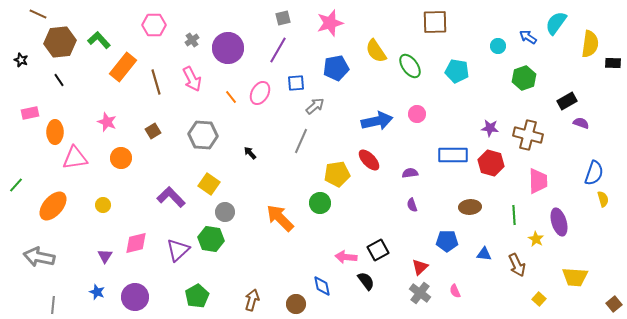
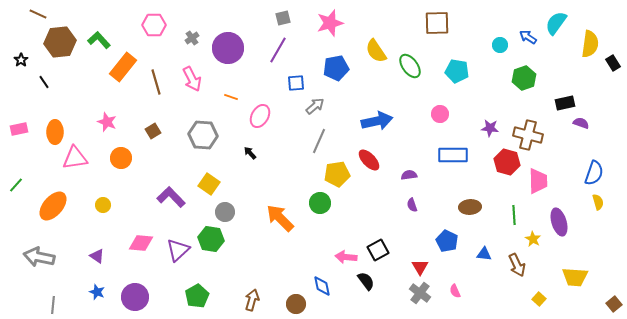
brown square at (435, 22): moved 2 px right, 1 px down
gray cross at (192, 40): moved 2 px up
cyan circle at (498, 46): moved 2 px right, 1 px up
black star at (21, 60): rotated 16 degrees clockwise
black rectangle at (613, 63): rotated 56 degrees clockwise
black line at (59, 80): moved 15 px left, 2 px down
pink ellipse at (260, 93): moved 23 px down
orange line at (231, 97): rotated 32 degrees counterclockwise
black rectangle at (567, 101): moved 2 px left, 2 px down; rotated 18 degrees clockwise
pink rectangle at (30, 113): moved 11 px left, 16 px down
pink circle at (417, 114): moved 23 px right
gray line at (301, 141): moved 18 px right
red hexagon at (491, 163): moved 16 px right, 1 px up
purple semicircle at (410, 173): moved 1 px left, 2 px down
yellow semicircle at (603, 199): moved 5 px left, 3 px down
yellow star at (536, 239): moved 3 px left
blue pentagon at (447, 241): rotated 25 degrees clockwise
pink diamond at (136, 243): moved 5 px right; rotated 20 degrees clockwise
purple triangle at (105, 256): moved 8 px left; rotated 28 degrees counterclockwise
red triangle at (420, 267): rotated 18 degrees counterclockwise
